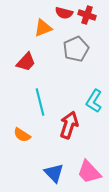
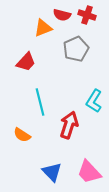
red semicircle: moved 2 px left, 2 px down
blue triangle: moved 2 px left, 1 px up
